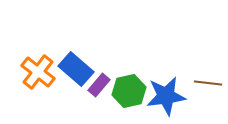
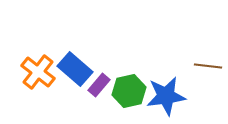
blue rectangle: moved 1 px left
brown line: moved 17 px up
